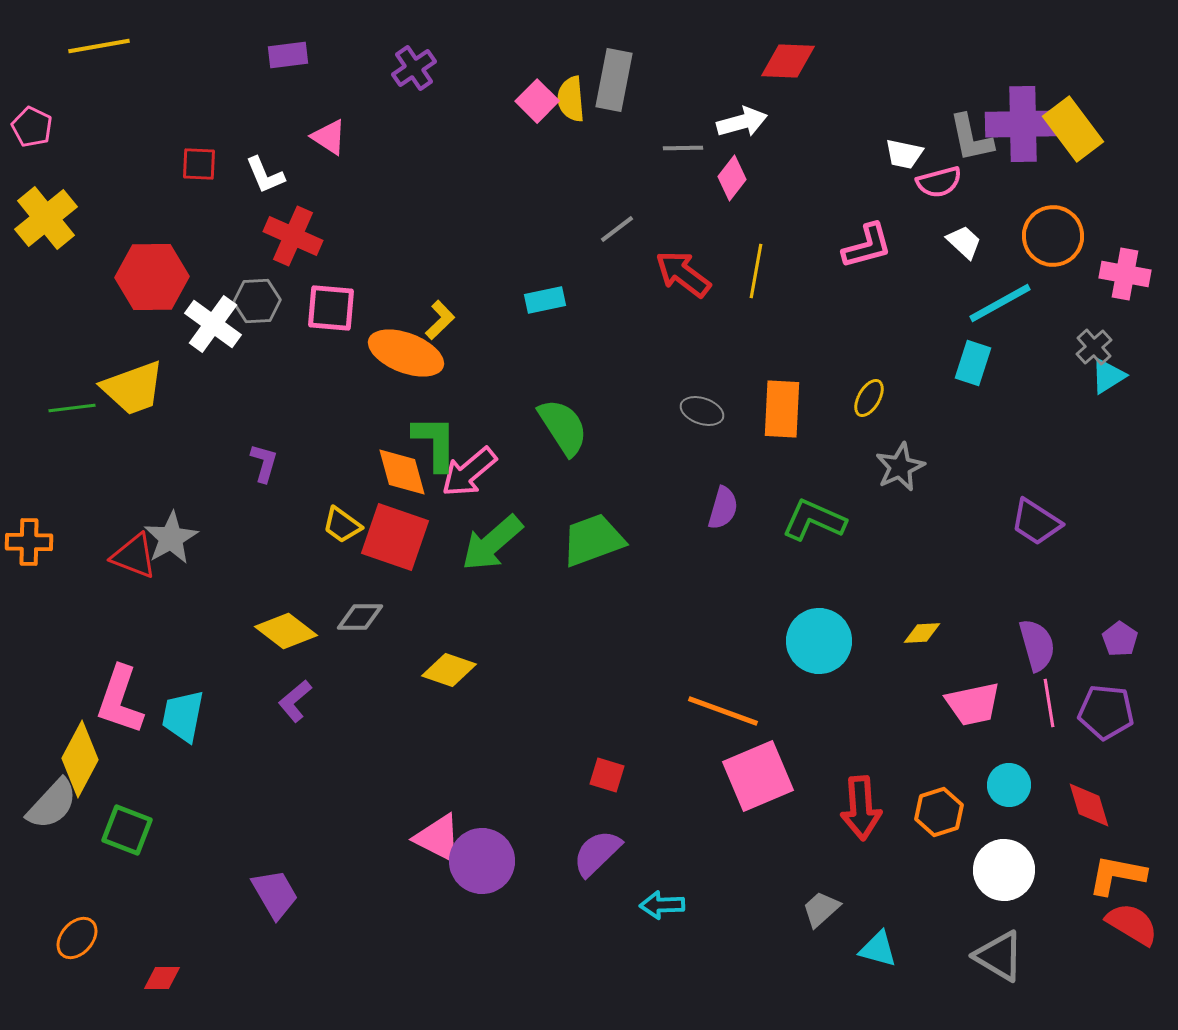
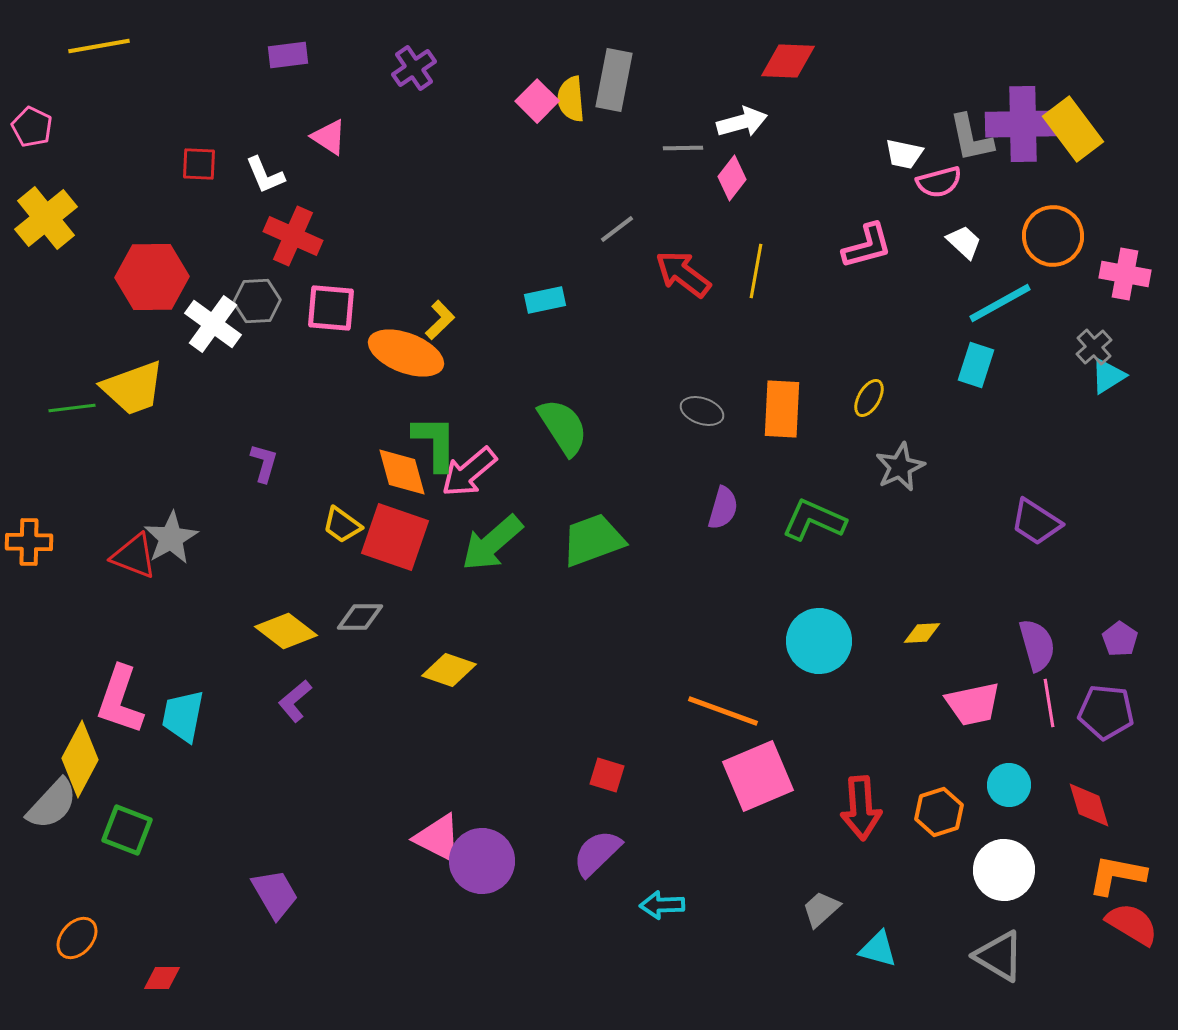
cyan rectangle at (973, 363): moved 3 px right, 2 px down
